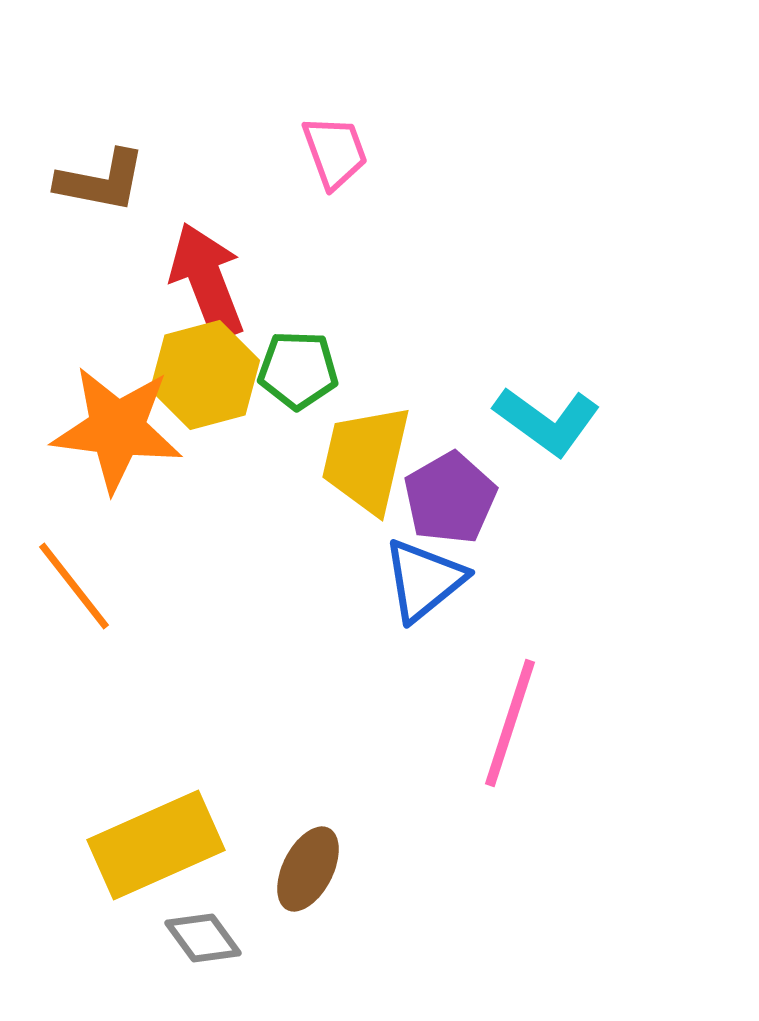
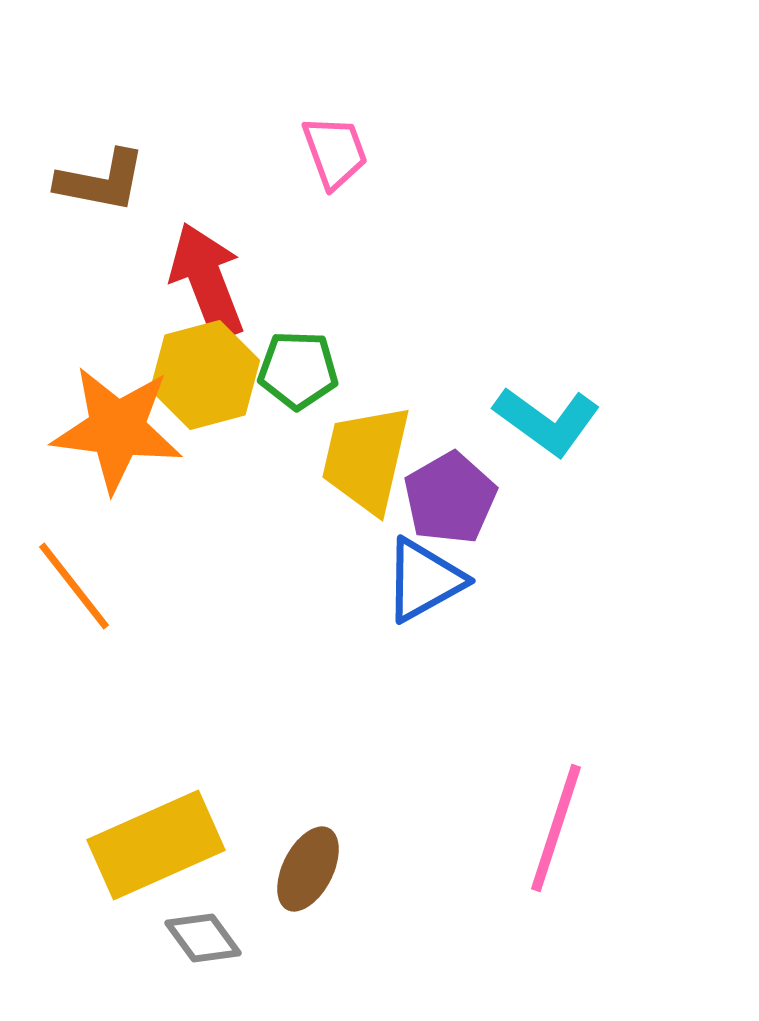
blue triangle: rotated 10 degrees clockwise
pink line: moved 46 px right, 105 px down
